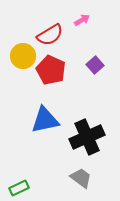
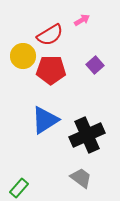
red pentagon: rotated 24 degrees counterclockwise
blue triangle: rotated 20 degrees counterclockwise
black cross: moved 2 px up
green rectangle: rotated 24 degrees counterclockwise
